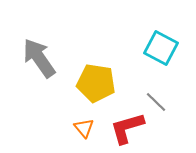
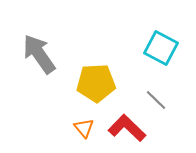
gray arrow: moved 4 px up
yellow pentagon: rotated 12 degrees counterclockwise
gray line: moved 2 px up
red L-shape: rotated 60 degrees clockwise
